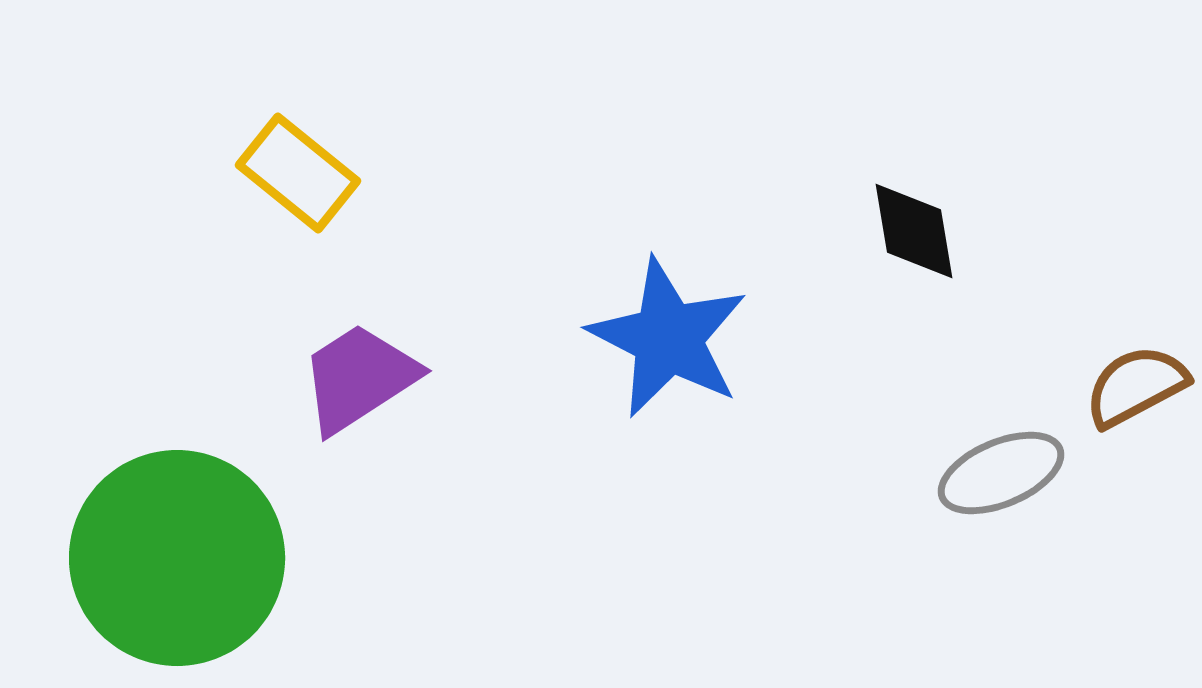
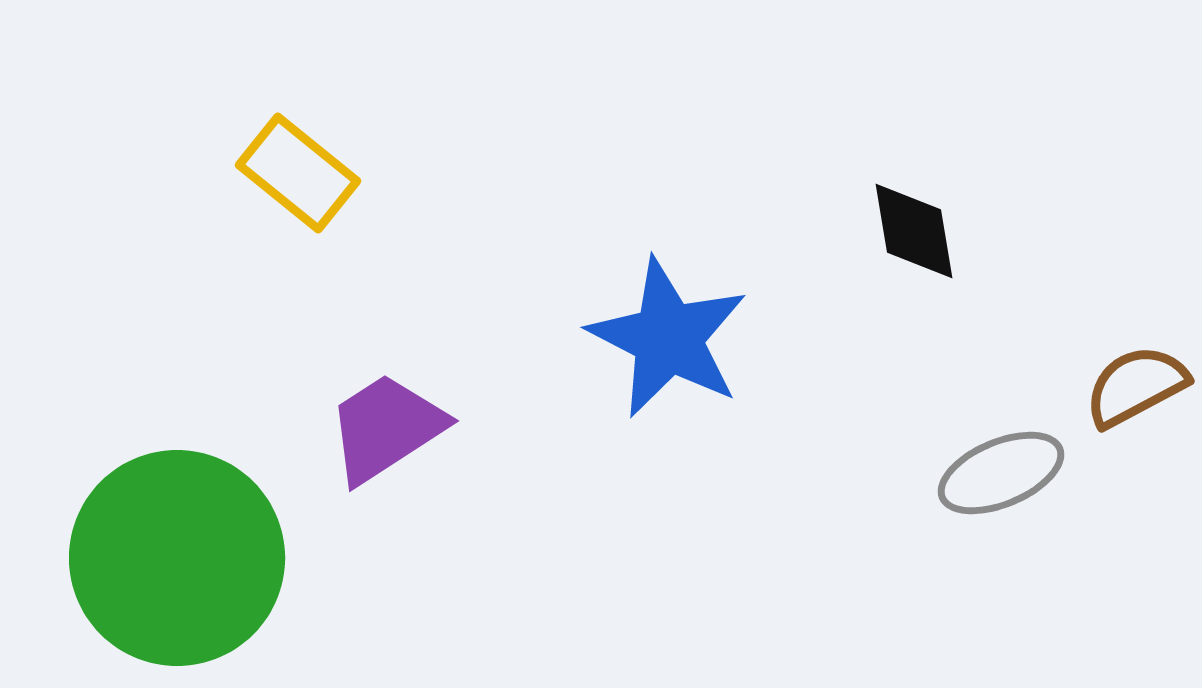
purple trapezoid: moved 27 px right, 50 px down
